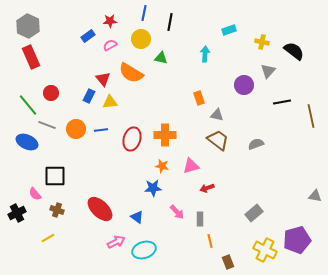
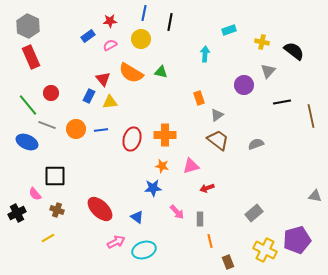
green triangle at (161, 58): moved 14 px down
gray triangle at (217, 115): rotated 48 degrees counterclockwise
